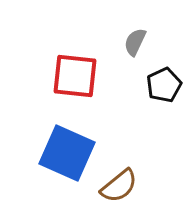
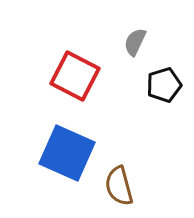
red square: rotated 21 degrees clockwise
black pentagon: rotated 8 degrees clockwise
brown semicircle: rotated 114 degrees clockwise
